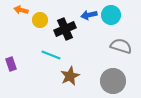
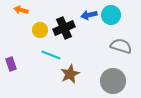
yellow circle: moved 10 px down
black cross: moved 1 px left, 1 px up
brown star: moved 2 px up
